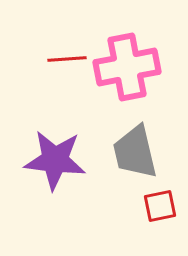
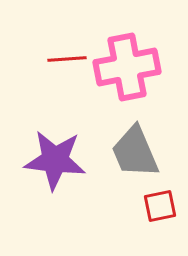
gray trapezoid: rotated 10 degrees counterclockwise
